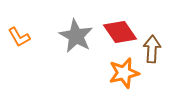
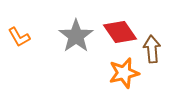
gray star: rotated 8 degrees clockwise
brown arrow: rotated 8 degrees counterclockwise
